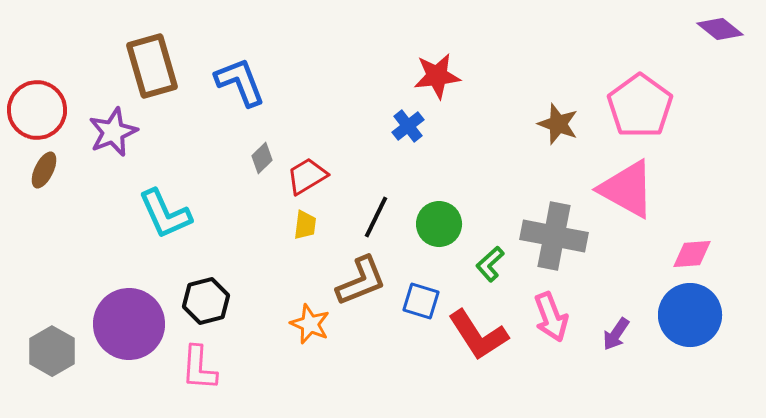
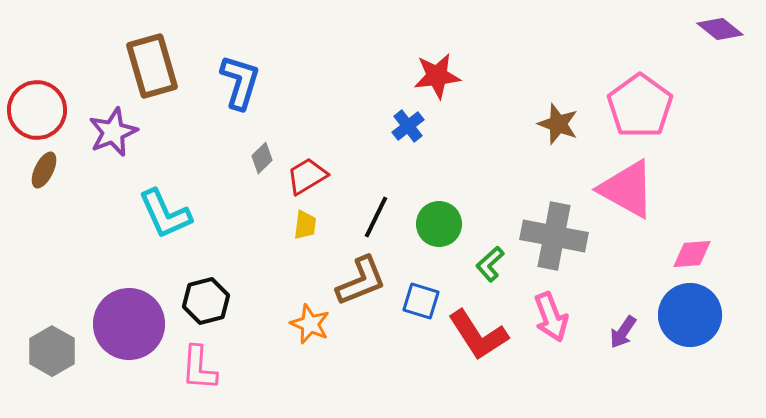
blue L-shape: rotated 38 degrees clockwise
purple arrow: moved 7 px right, 2 px up
